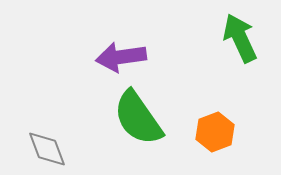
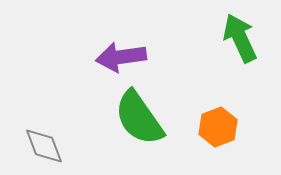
green semicircle: moved 1 px right
orange hexagon: moved 3 px right, 5 px up
gray diamond: moved 3 px left, 3 px up
